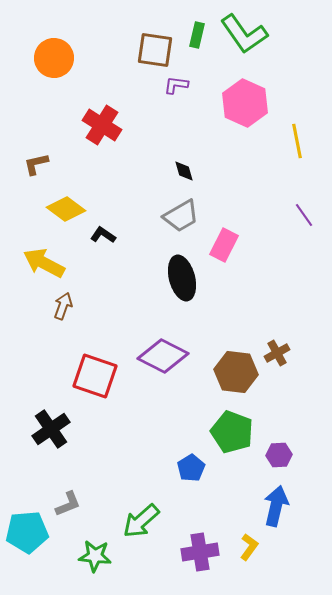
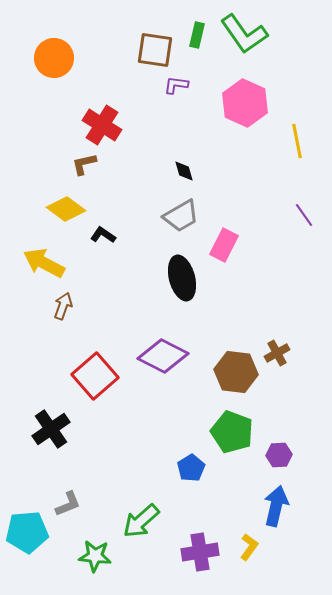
brown L-shape: moved 48 px right
red square: rotated 30 degrees clockwise
